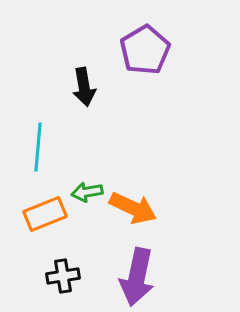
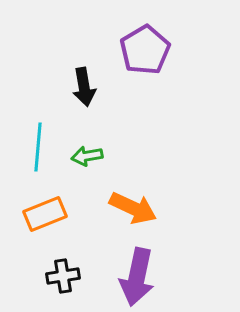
green arrow: moved 36 px up
